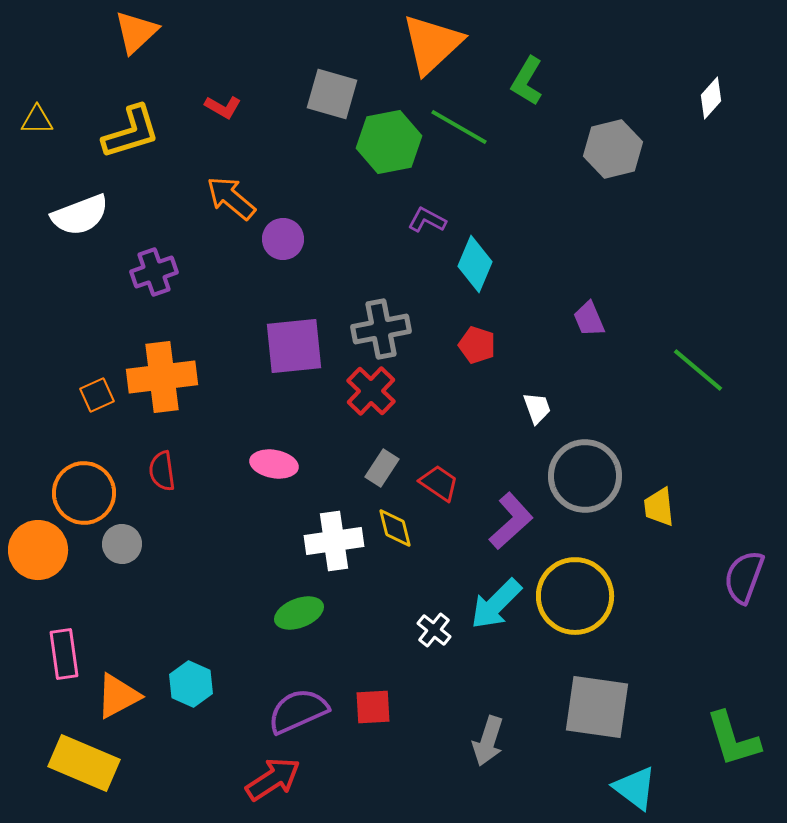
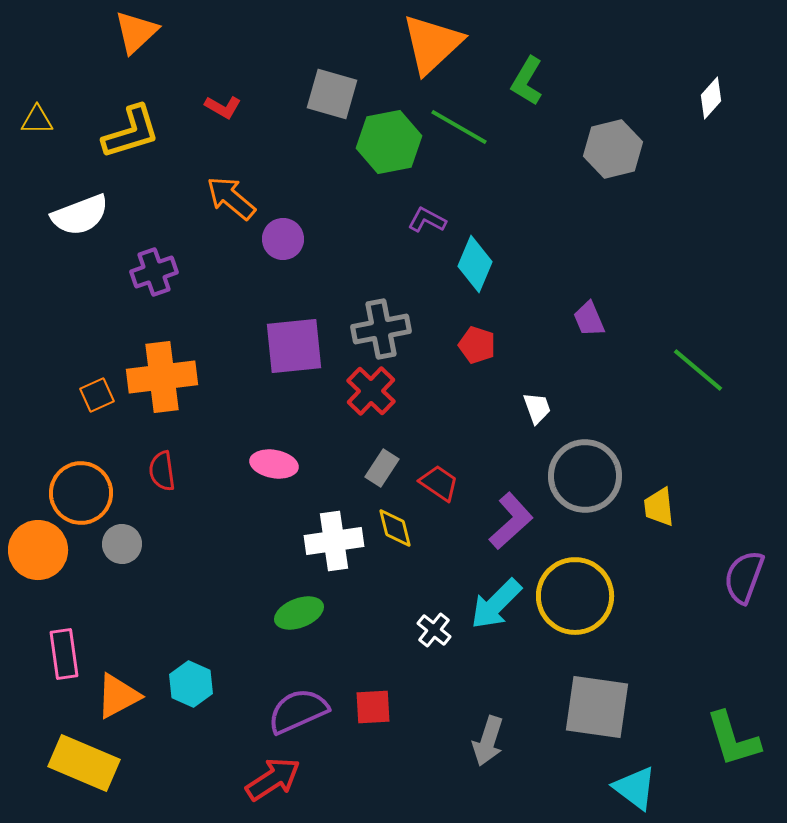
orange circle at (84, 493): moved 3 px left
